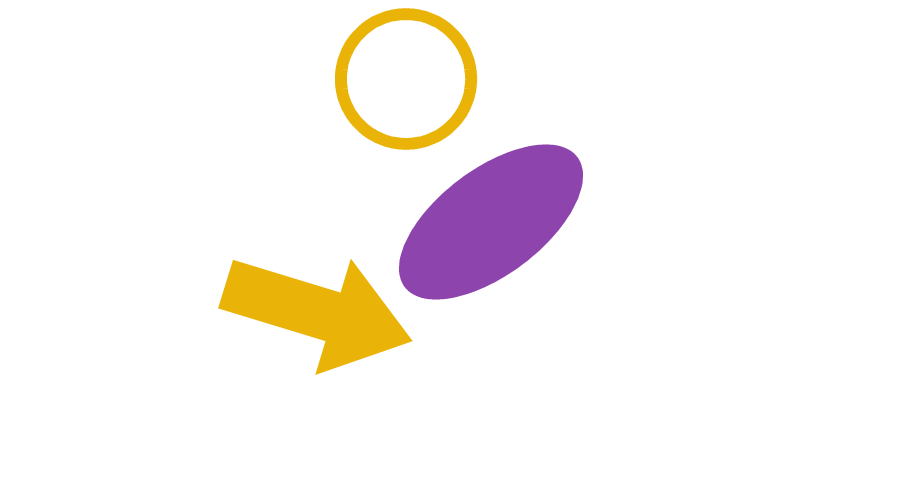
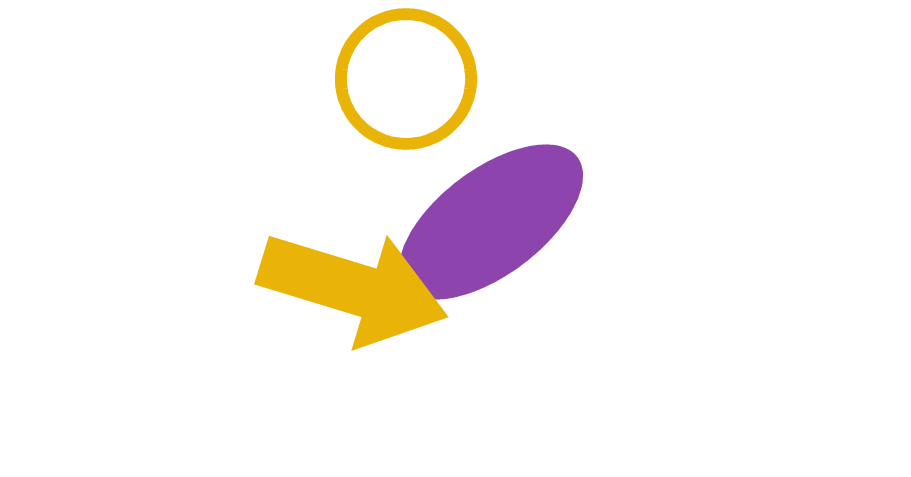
yellow arrow: moved 36 px right, 24 px up
